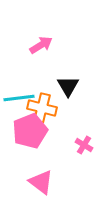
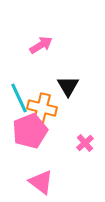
cyan line: rotated 72 degrees clockwise
pink cross: moved 1 px right, 2 px up; rotated 18 degrees clockwise
